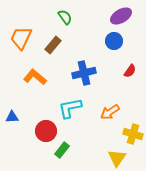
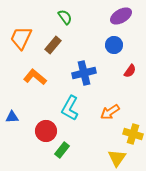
blue circle: moved 4 px down
cyan L-shape: rotated 50 degrees counterclockwise
